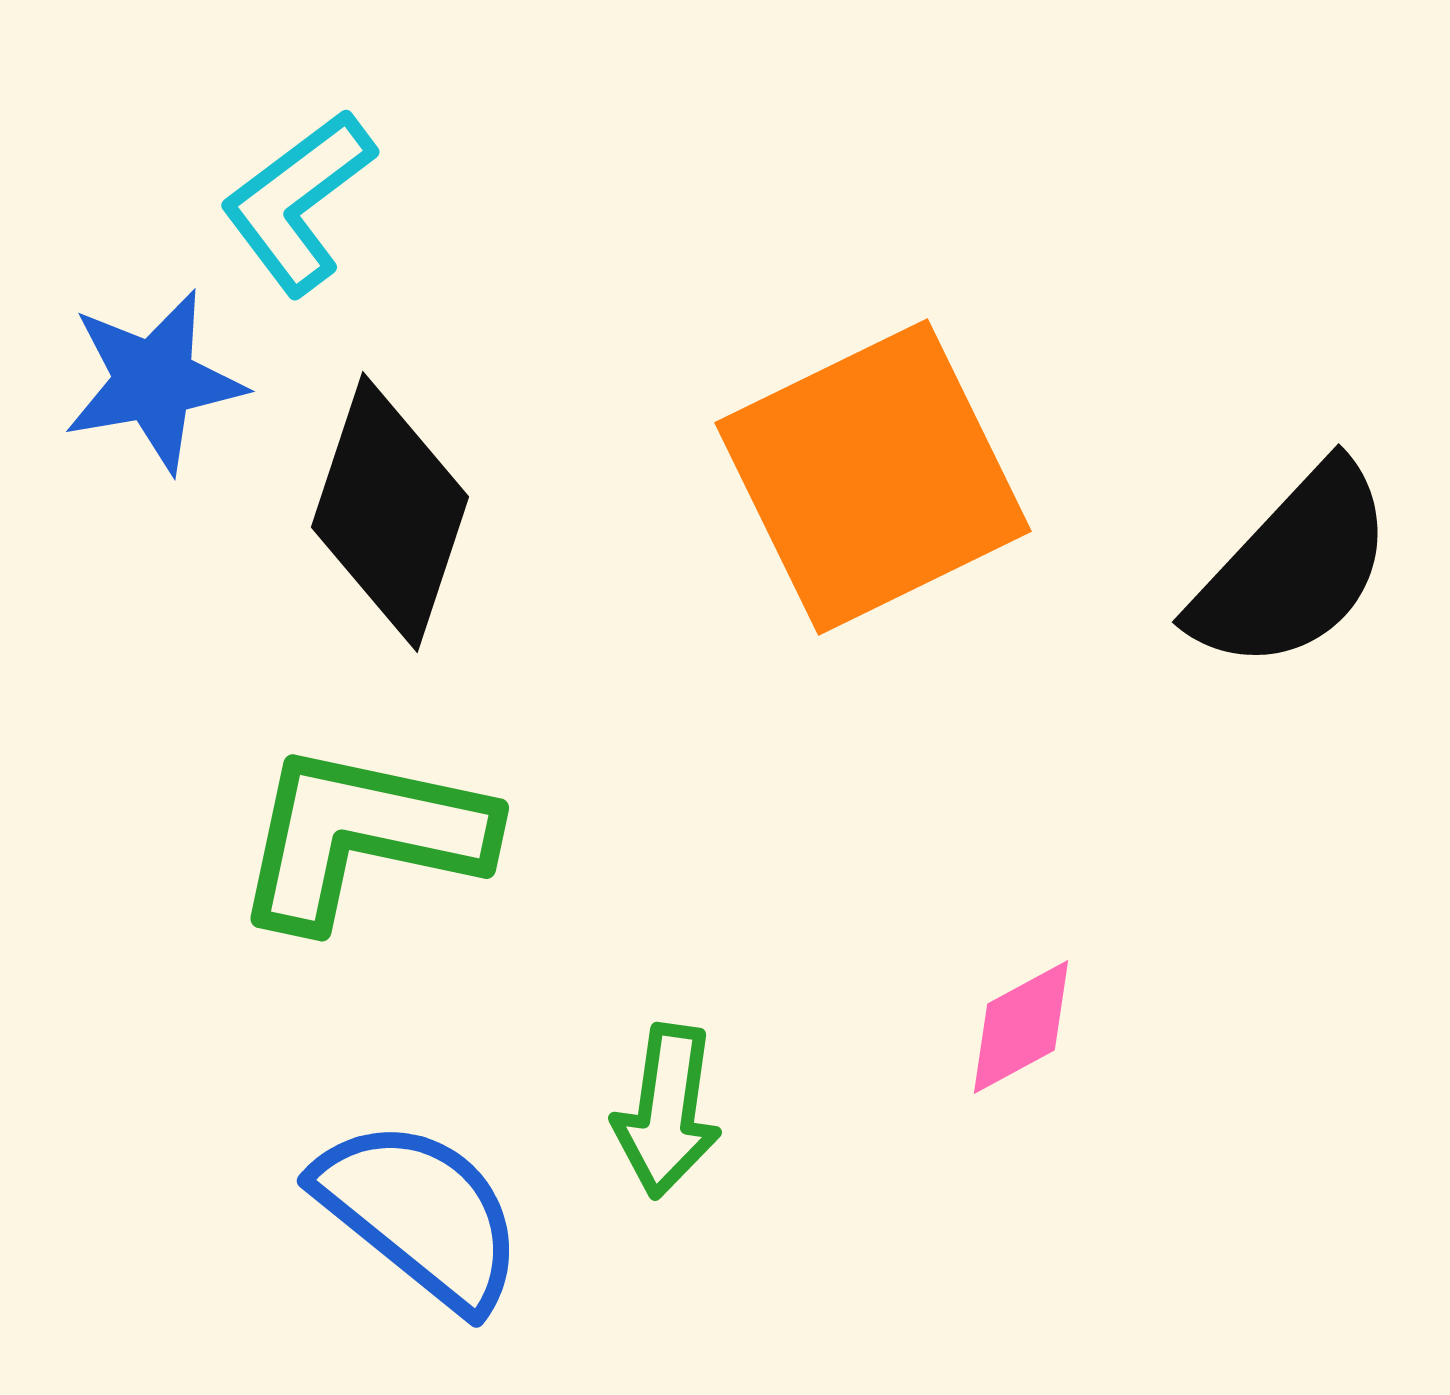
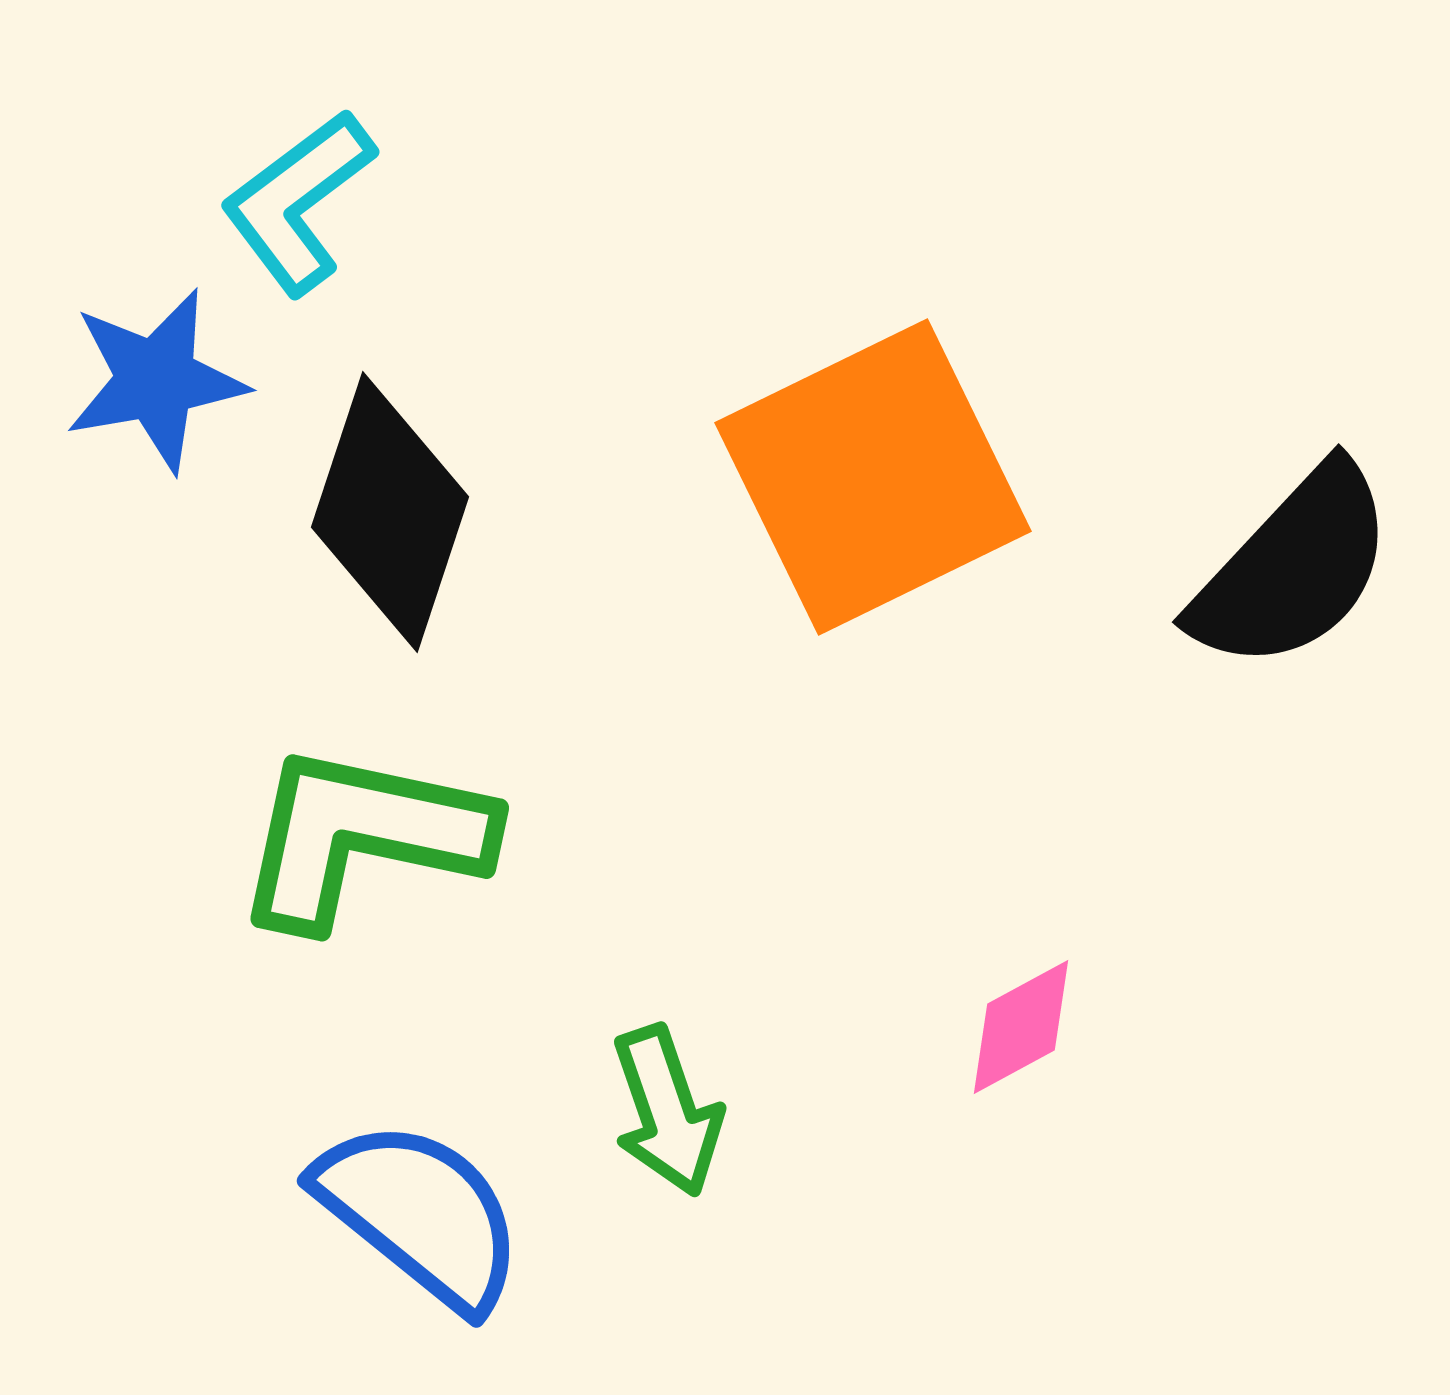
blue star: moved 2 px right, 1 px up
green arrow: rotated 27 degrees counterclockwise
